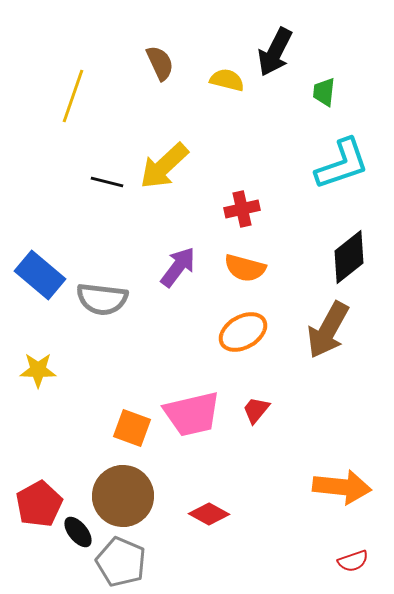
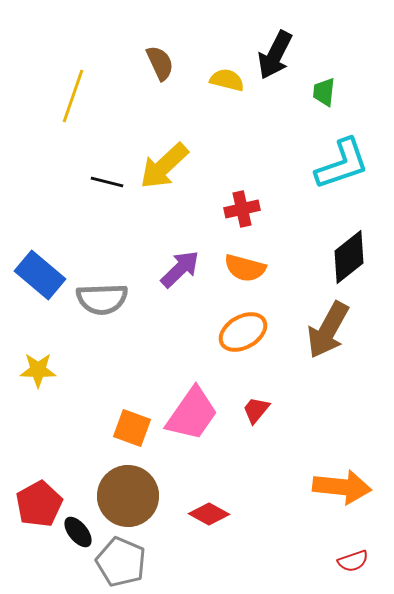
black arrow: moved 3 px down
purple arrow: moved 2 px right, 2 px down; rotated 9 degrees clockwise
gray semicircle: rotated 9 degrees counterclockwise
pink trapezoid: rotated 42 degrees counterclockwise
brown circle: moved 5 px right
